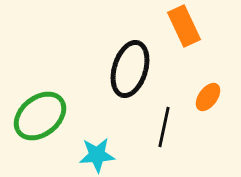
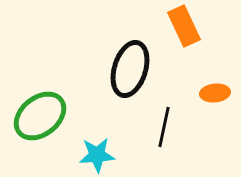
orange ellipse: moved 7 px right, 4 px up; rotated 48 degrees clockwise
